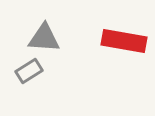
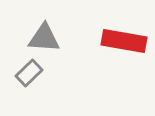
gray rectangle: moved 2 px down; rotated 12 degrees counterclockwise
